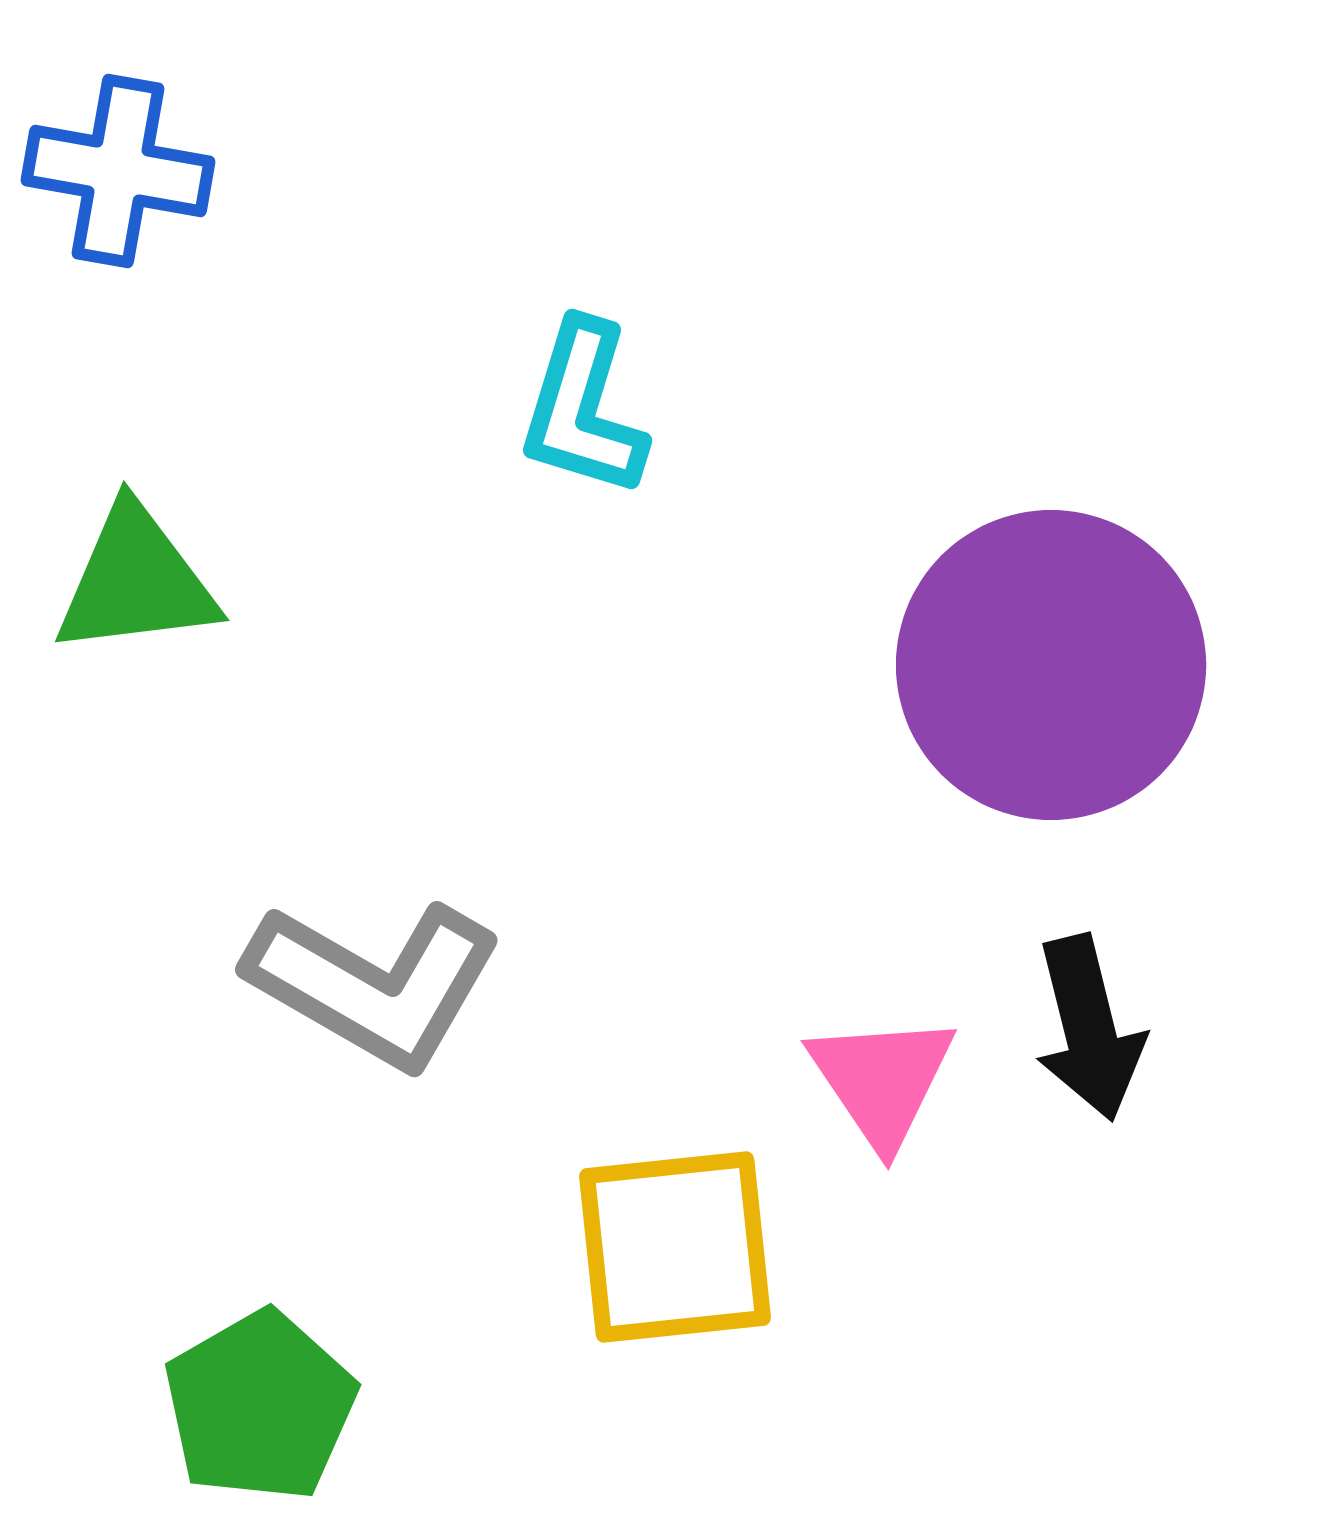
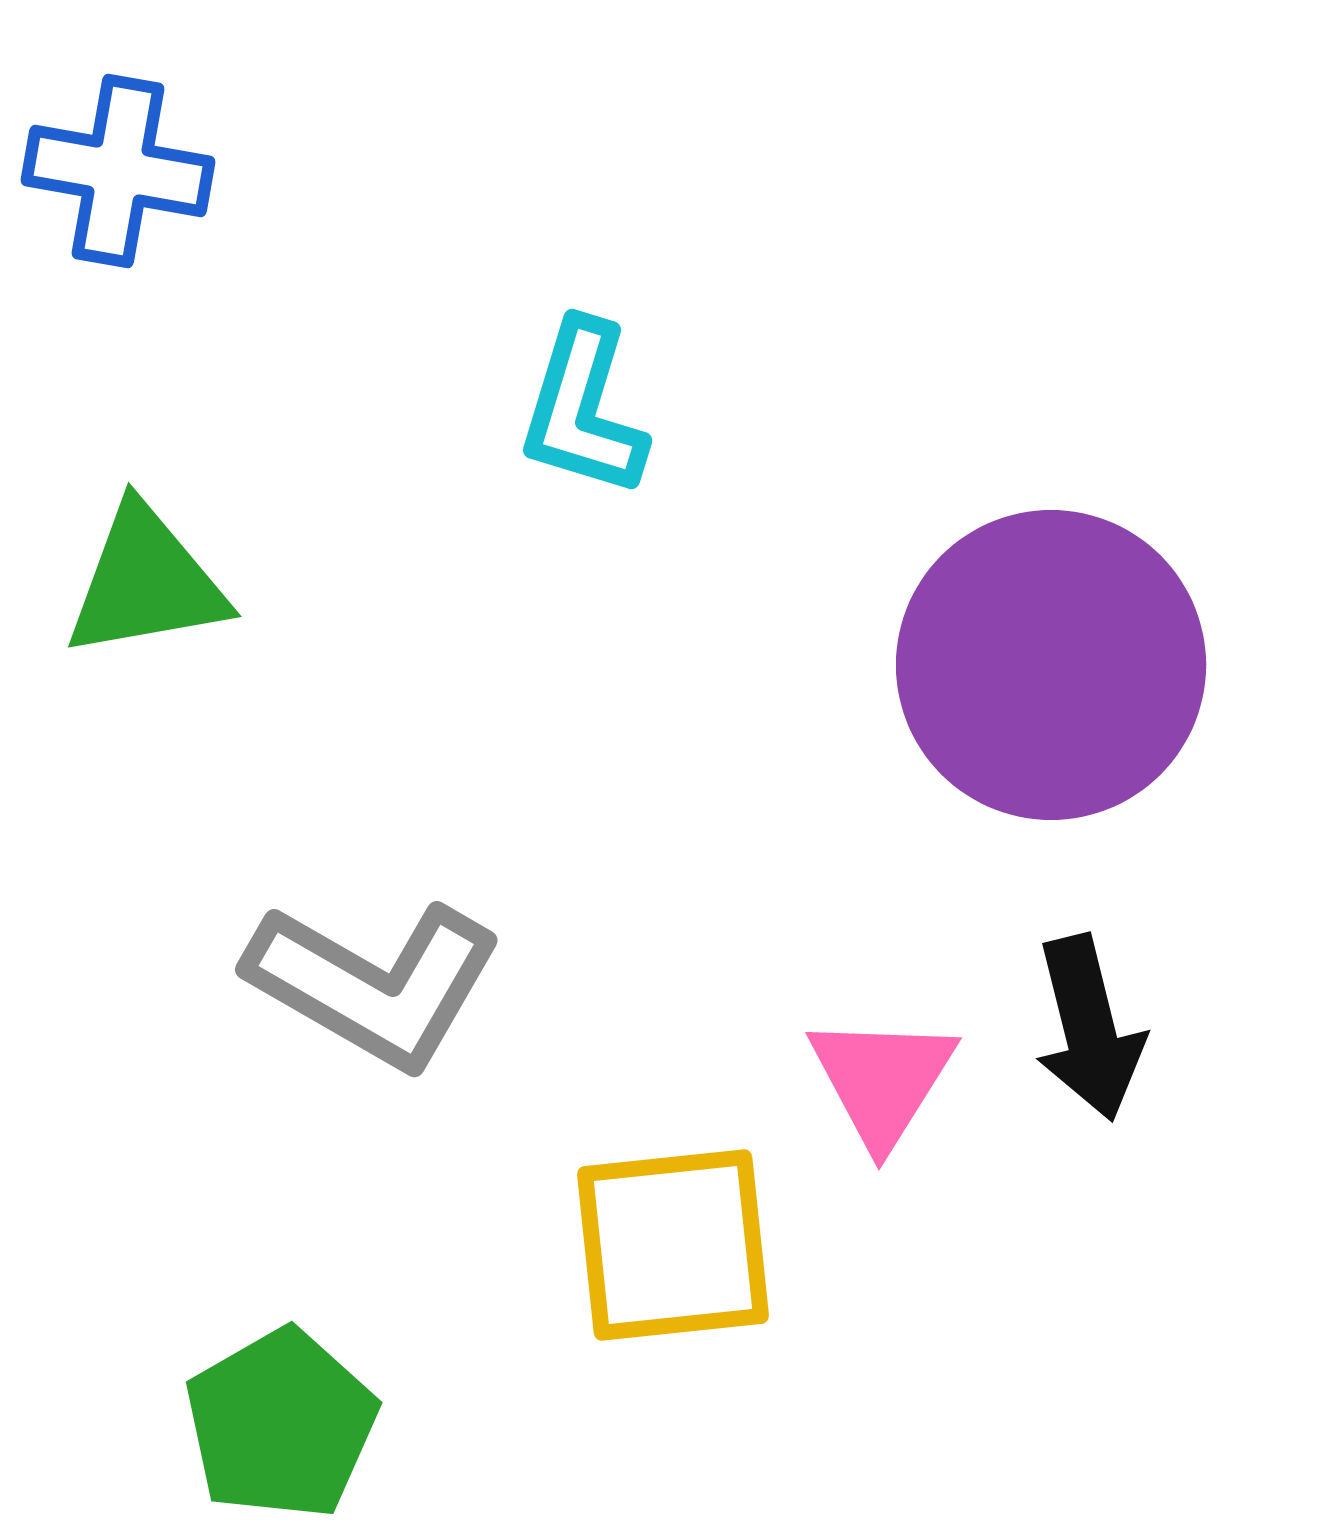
green triangle: moved 10 px right, 1 px down; rotated 3 degrees counterclockwise
pink triangle: rotated 6 degrees clockwise
yellow square: moved 2 px left, 2 px up
green pentagon: moved 21 px right, 18 px down
